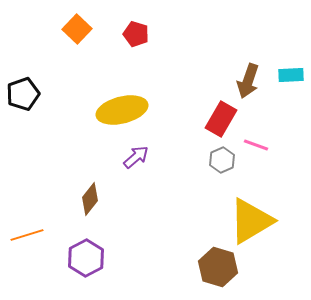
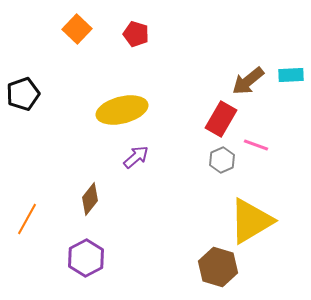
brown arrow: rotated 32 degrees clockwise
orange line: moved 16 px up; rotated 44 degrees counterclockwise
